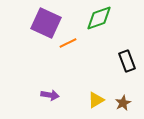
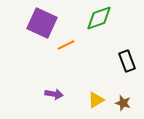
purple square: moved 4 px left
orange line: moved 2 px left, 2 px down
purple arrow: moved 4 px right, 1 px up
brown star: rotated 28 degrees counterclockwise
